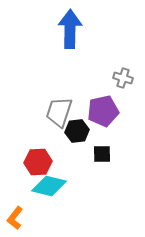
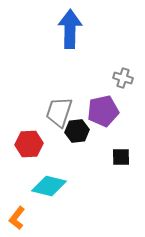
black square: moved 19 px right, 3 px down
red hexagon: moved 9 px left, 18 px up
orange L-shape: moved 2 px right
